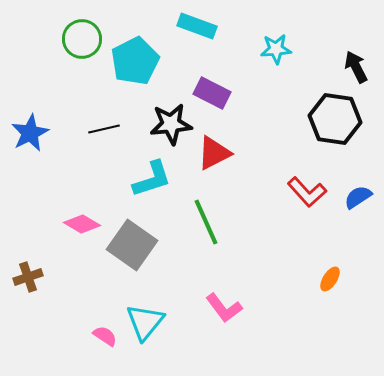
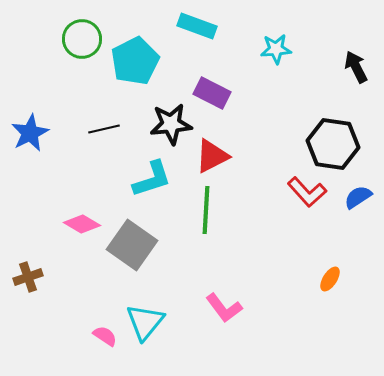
black hexagon: moved 2 px left, 25 px down
red triangle: moved 2 px left, 3 px down
green line: moved 12 px up; rotated 27 degrees clockwise
